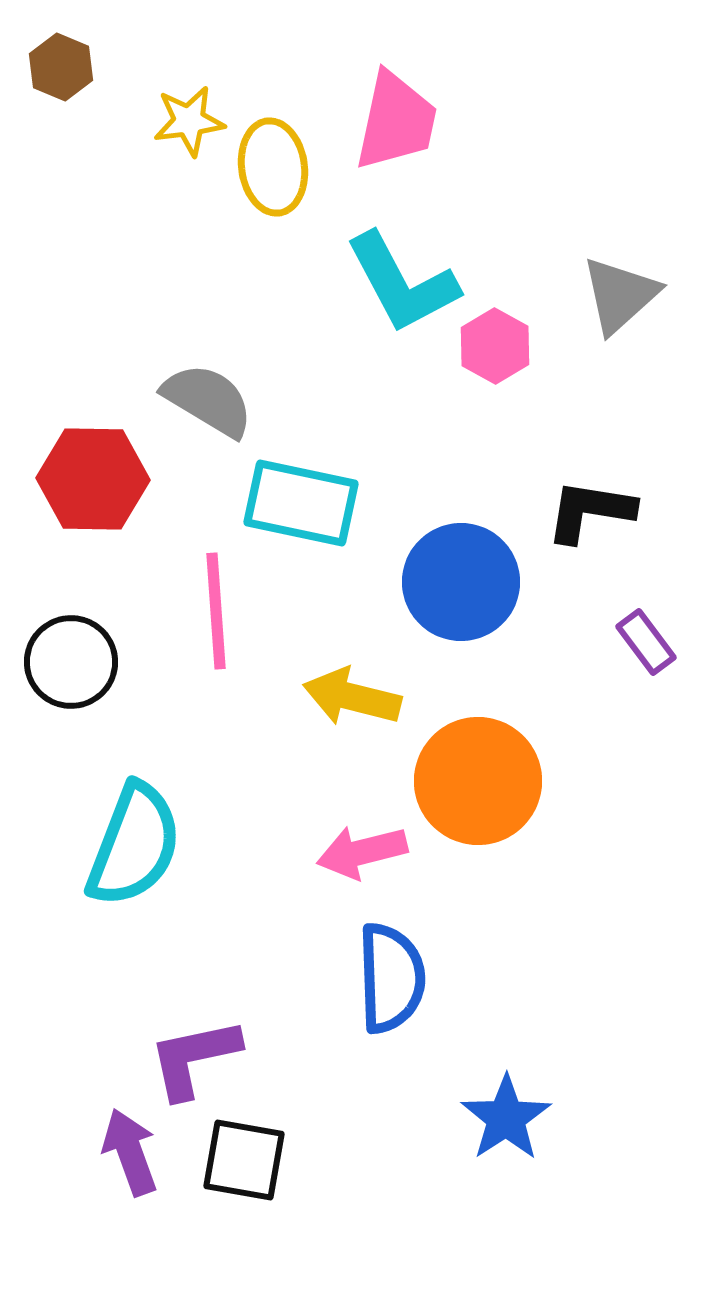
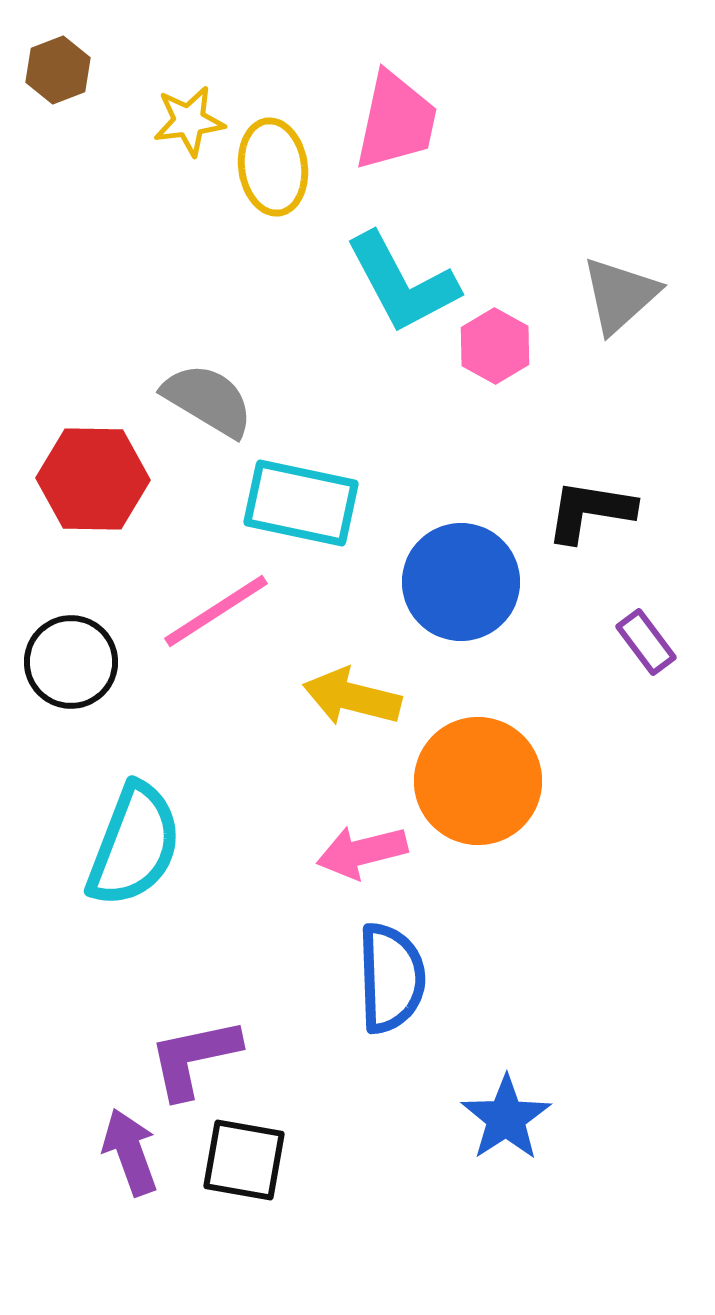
brown hexagon: moved 3 px left, 3 px down; rotated 16 degrees clockwise
pink line: rotated 61 degrees clockwise
